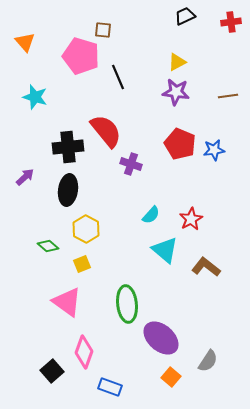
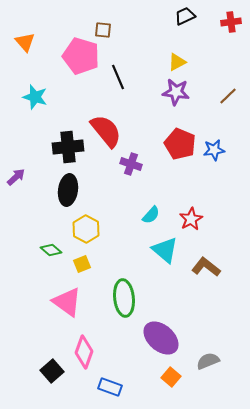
brown line: rotated 36 degrees counterclockwise
purple arrow: moved 9 px left
green diamond: moved 3 px right, 4 px down
green ellipse: moved 3 px left, 6 px up
gray semicircle: rotated 145 degrees counterclockwise
